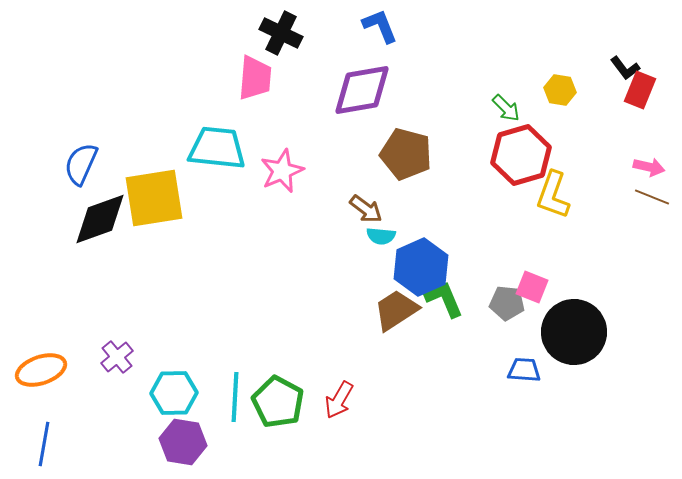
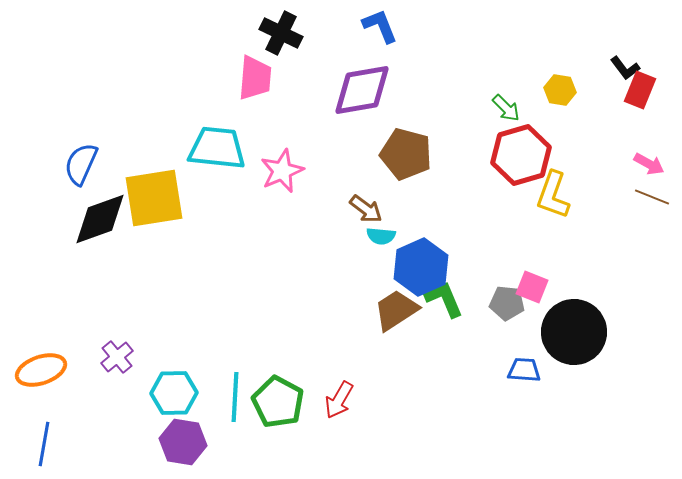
pink arrow: moved 3 px up; rotated 16 degrees clockwise
